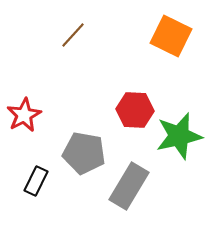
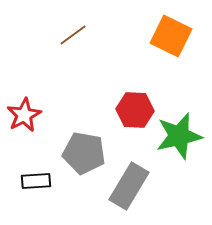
brown line: rotated 12 degrees clockwise
black rectangle: rotated 60 degrees clockwise
